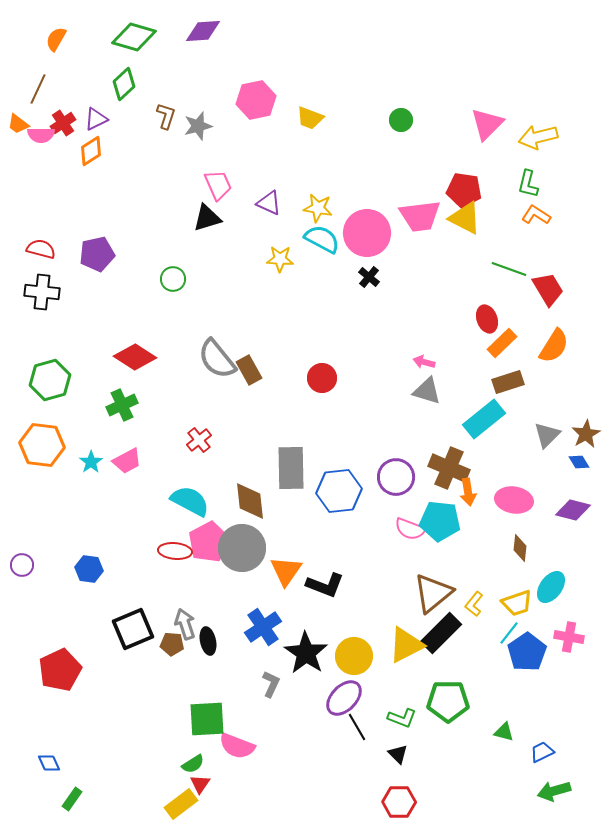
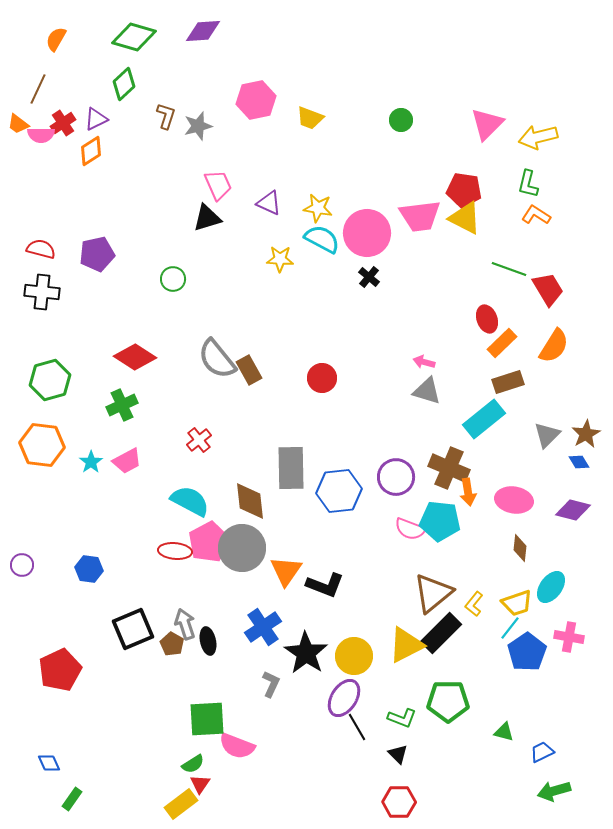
cyan line at (509, 633): moved 1 px right, 5 px up
brown pentagon at (172, 644): rotated 25 degrees clockwise
purple ellipse at (344, 698): rotated 12 degrees counterclockwise
